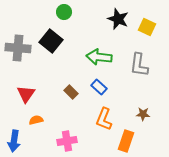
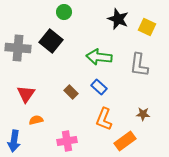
orange rectangle: moved 1 px left; rotated 35 degrees clockwise
